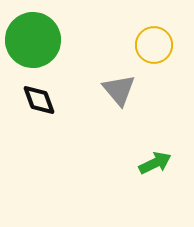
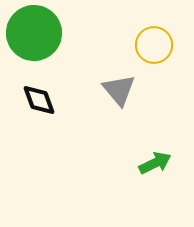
green circle: moved 1 px right, 7 px up
